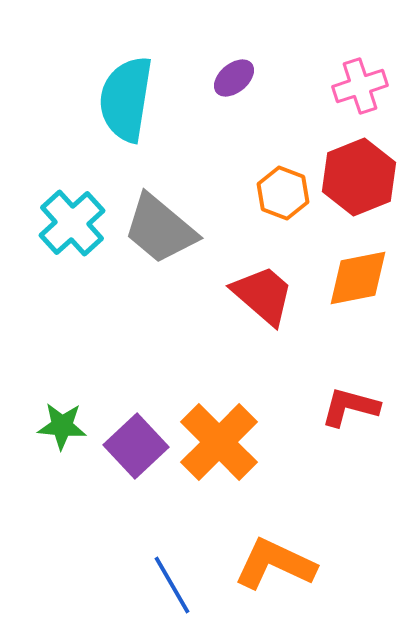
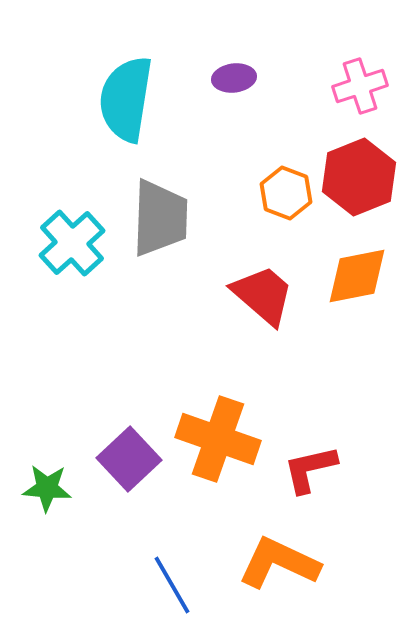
purple ellipse: rotated 33 degrees clockwise
orange hexagon: moved 3 px right
cyan cross: moved 20 px down
gray trapezoid: moved 11 px up; rotated 128 degrees counterclockwise
orange diamond: moved 1 px left, 2 px up
red L-shape: moved 40 px left, 62 px down; rotated 28 degrees counterclockwise
green star: moved 15 px left, 62 px down
orange cross: moved 1 px left, 3 px up; rotated 26 degrees counterclockwise
purple square: moved 7 px left, 13 px down
orange L-shape: moved 4 px right, 1 px up
